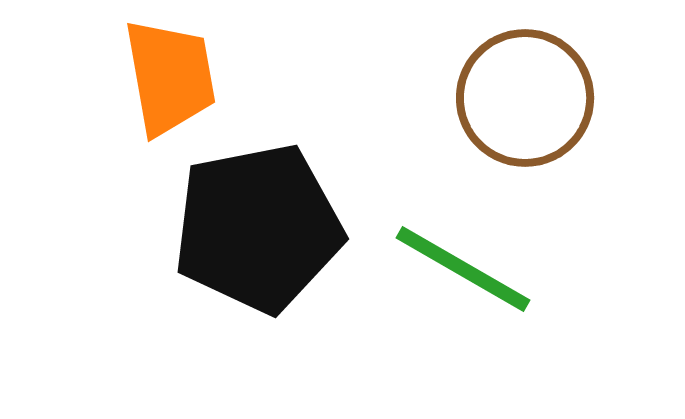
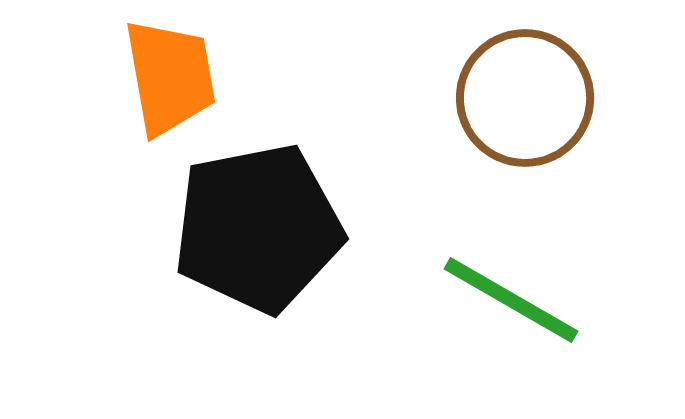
green line: moved 48 px right, 31 px down
